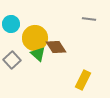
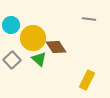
cyan circle: moved 1 px down
yellow circle: moved 2 px left
green triangle: moved 1 px right, 5 px down
yellow rectangle: moved 4 px right
